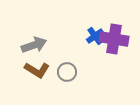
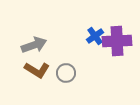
purple cross: moved 3 px right, 2 px down; rotated 12 degrees counterclockwise
gray circle: moved 1 px left, 1 px down
